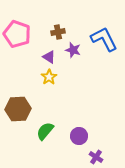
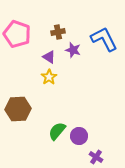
green semicircle: moved 12 px right
